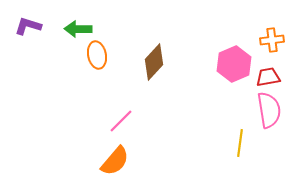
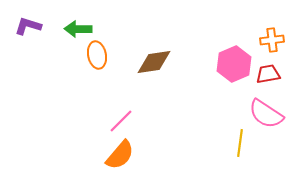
brown diamond: rotated 39 degrees clockwise
red trapezoid: moved 3 px up
pink semicircle: moved 3 px left, 4 px down; rotated 132 degrees clockwise
orange semicircle: moved 5 px right, 6 px up
